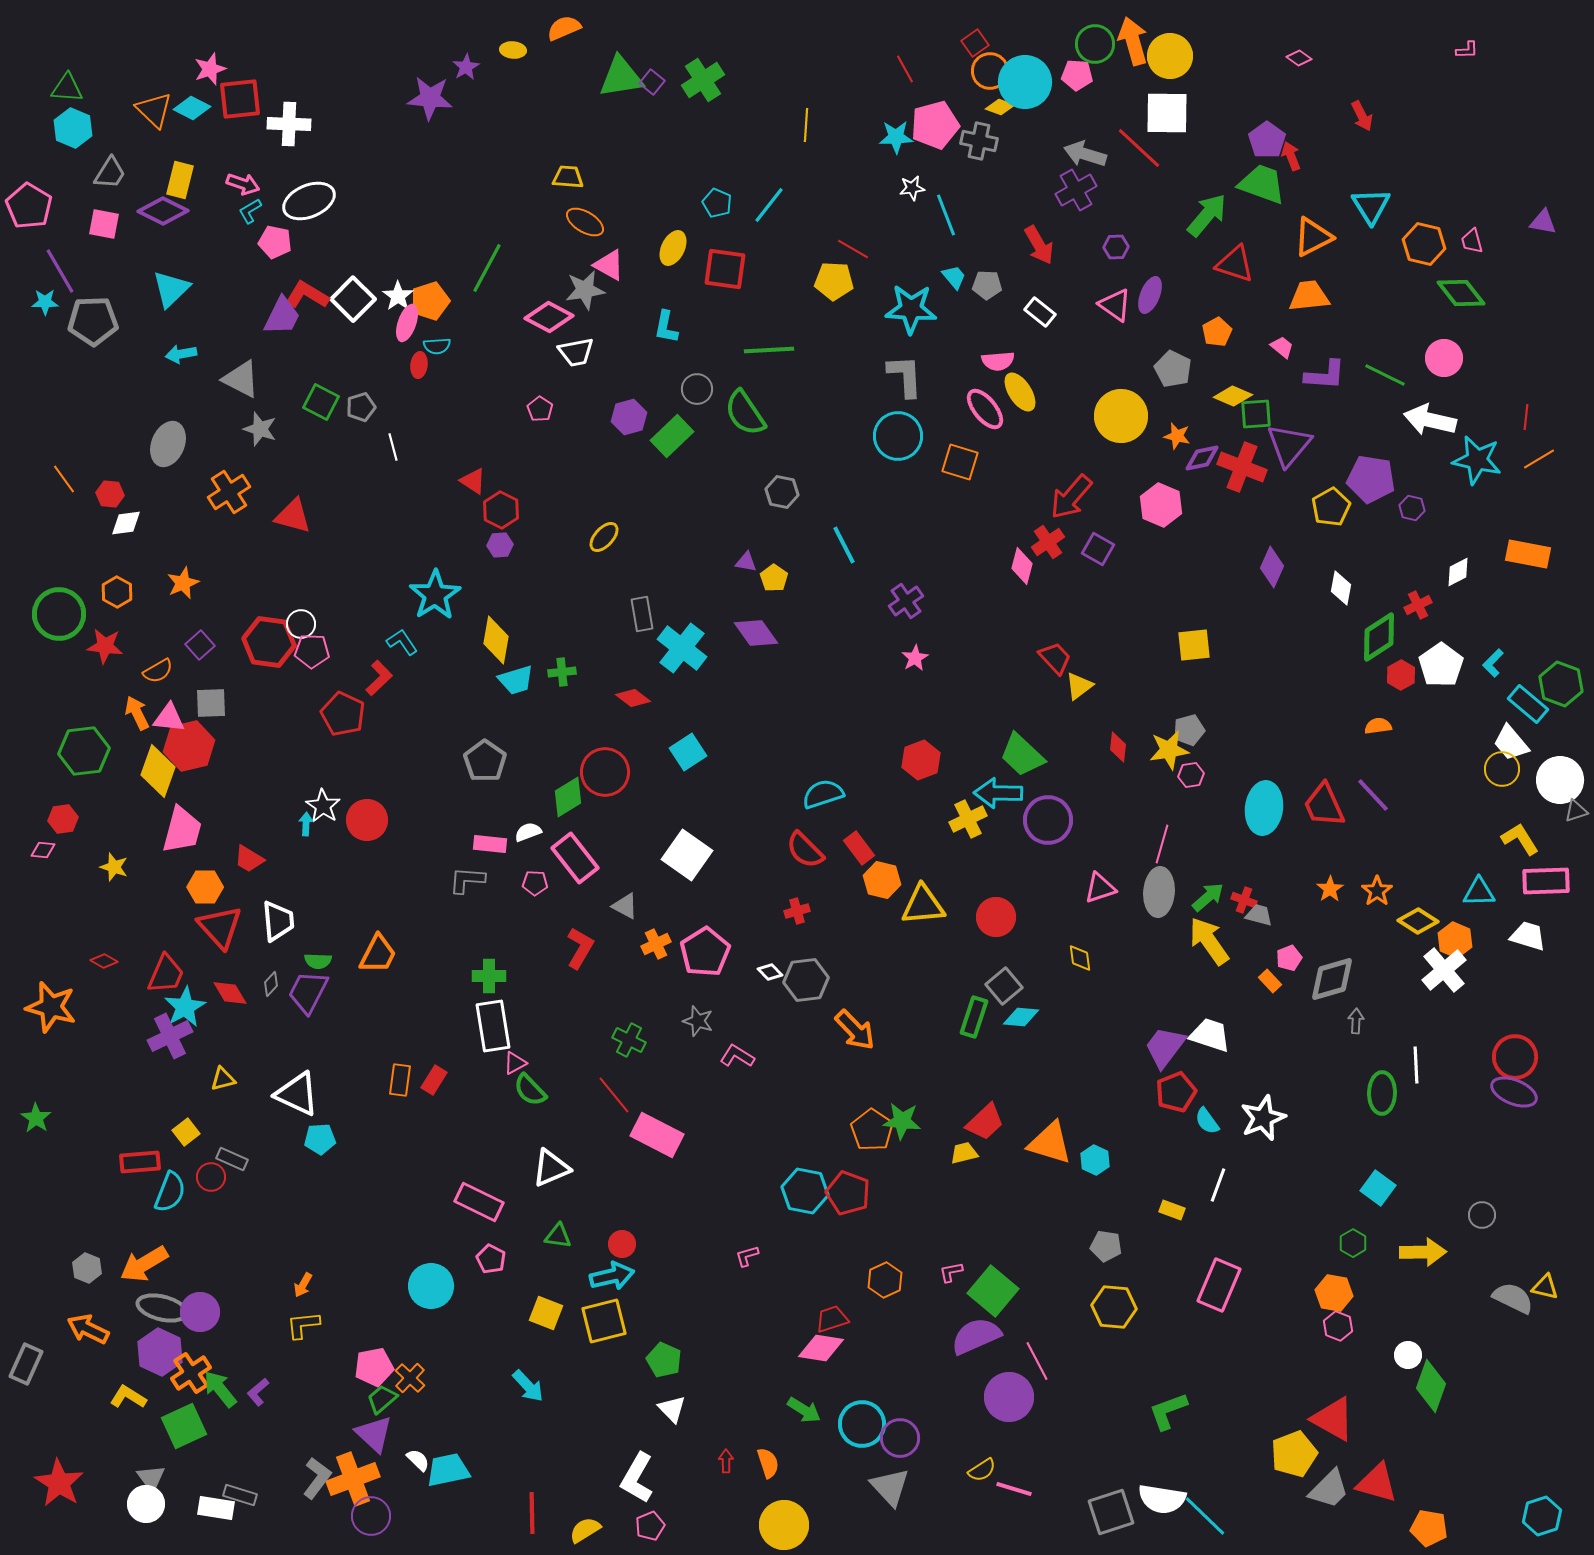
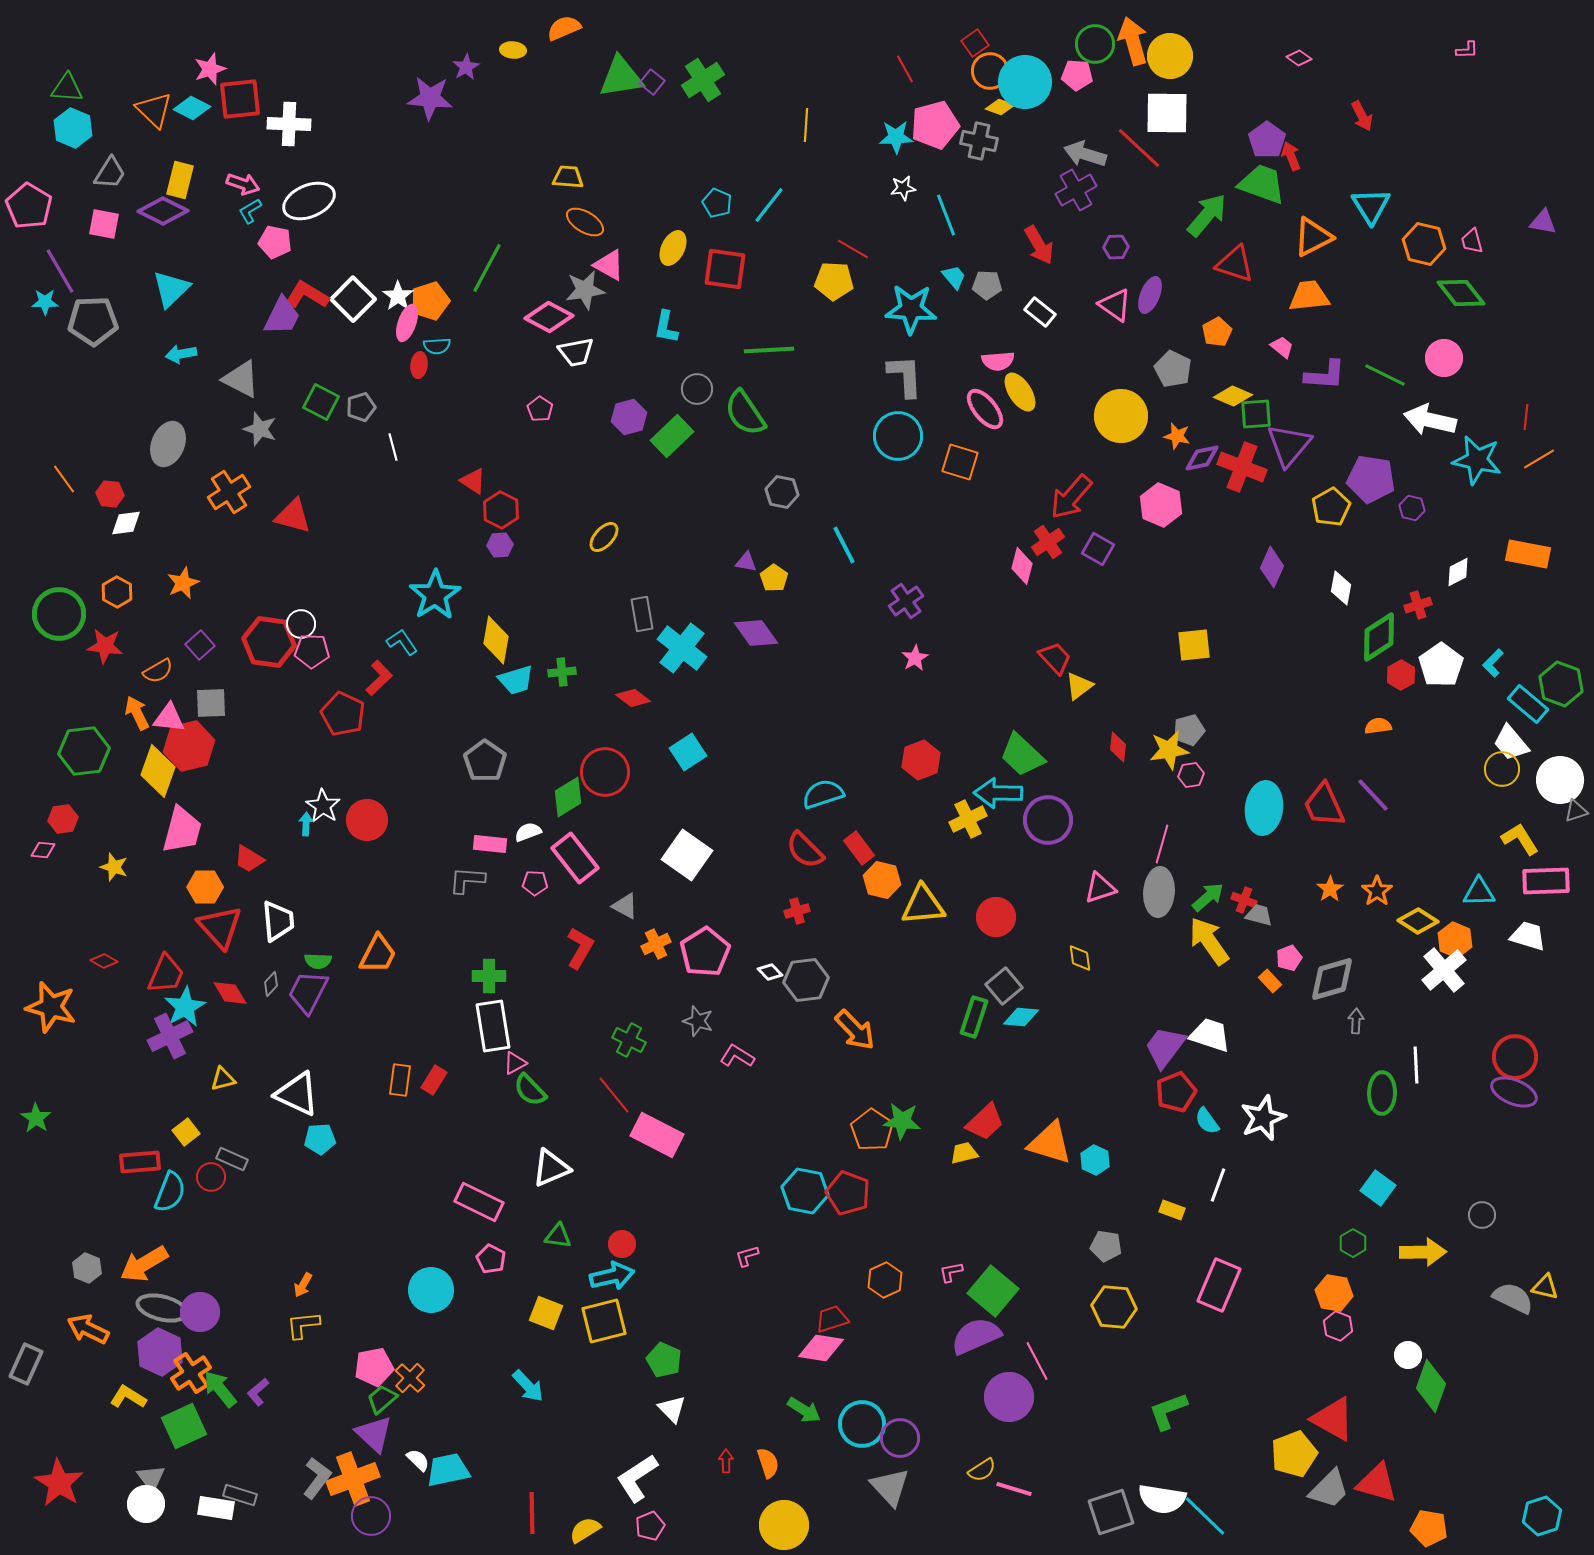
white star at (912, 188): moved 9 px left
red cross at (1418, 605): rotated 8 degrees clockwise
cyan circle at (431, 1286): moved 4 px down
white L-shape at (637, 1478): rotated 27 degrees clockwise
